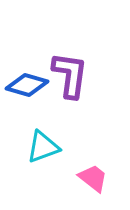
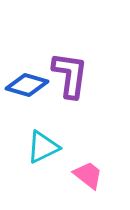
cyan triangle: rotated 6 degrees counterclockwise
pink trapezoid: moved 5 px left, 3 px up
